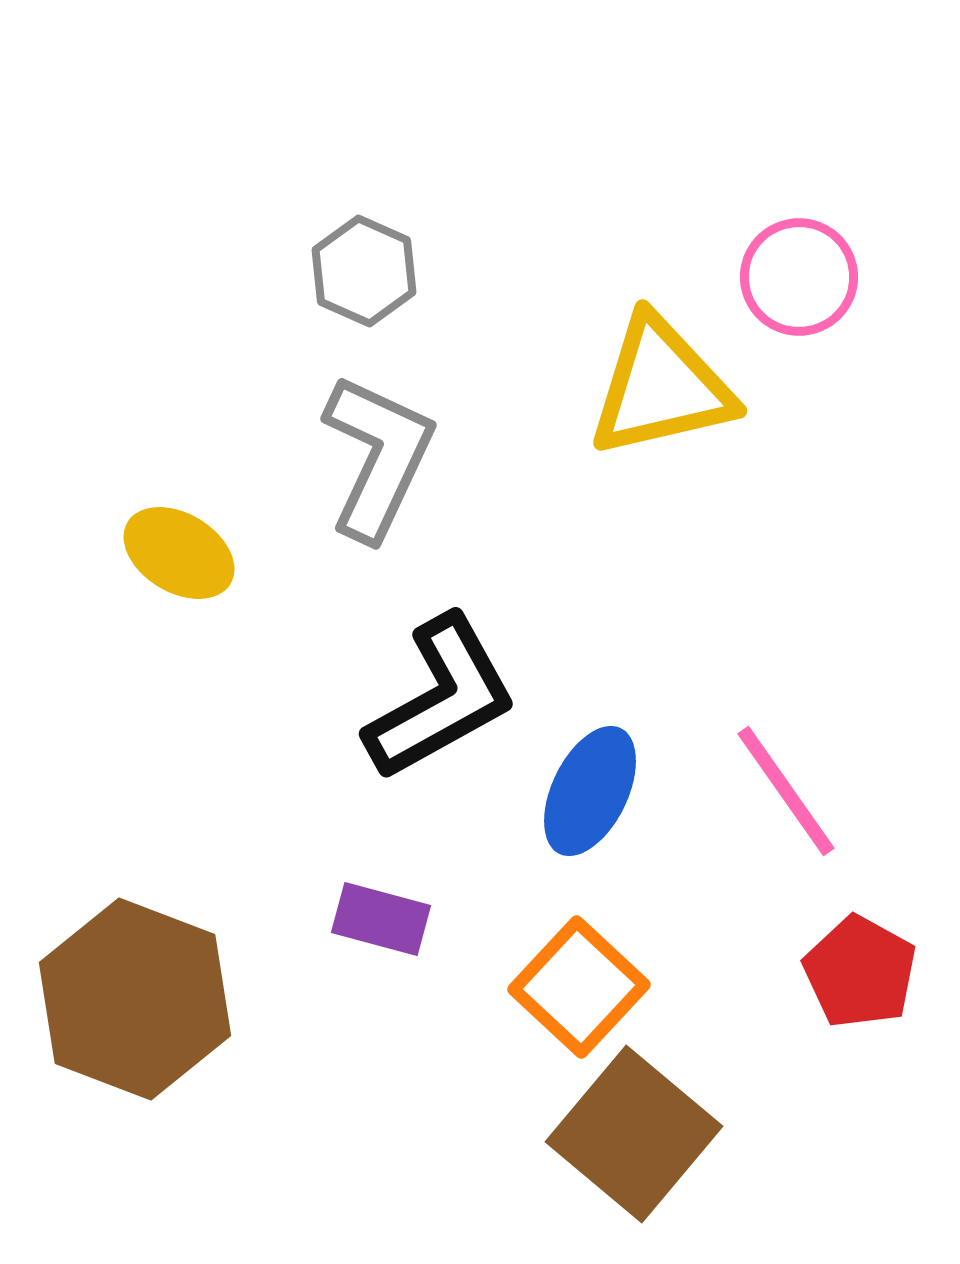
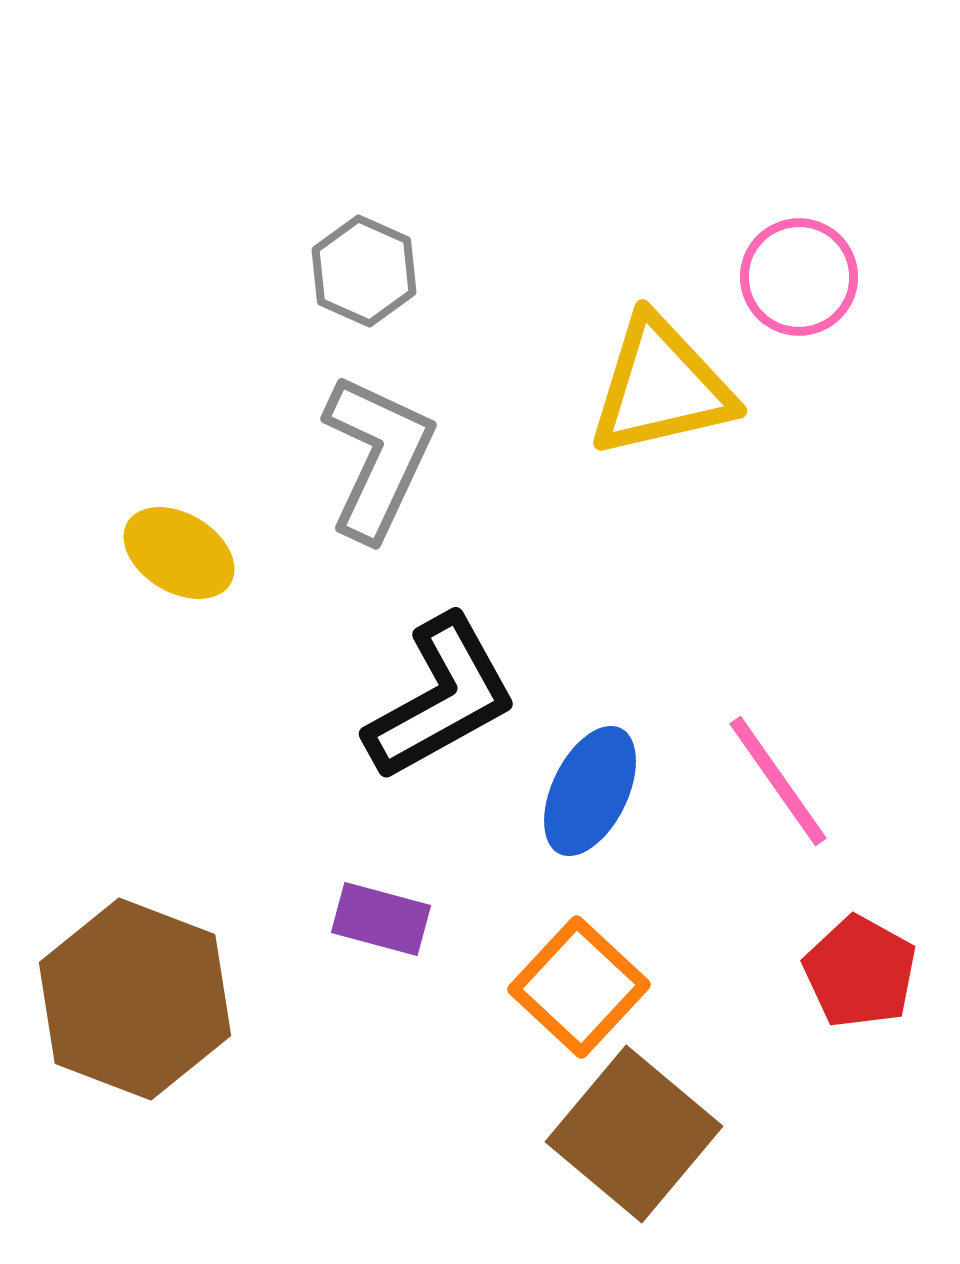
pink line: moved 8 px left, 10 px up
